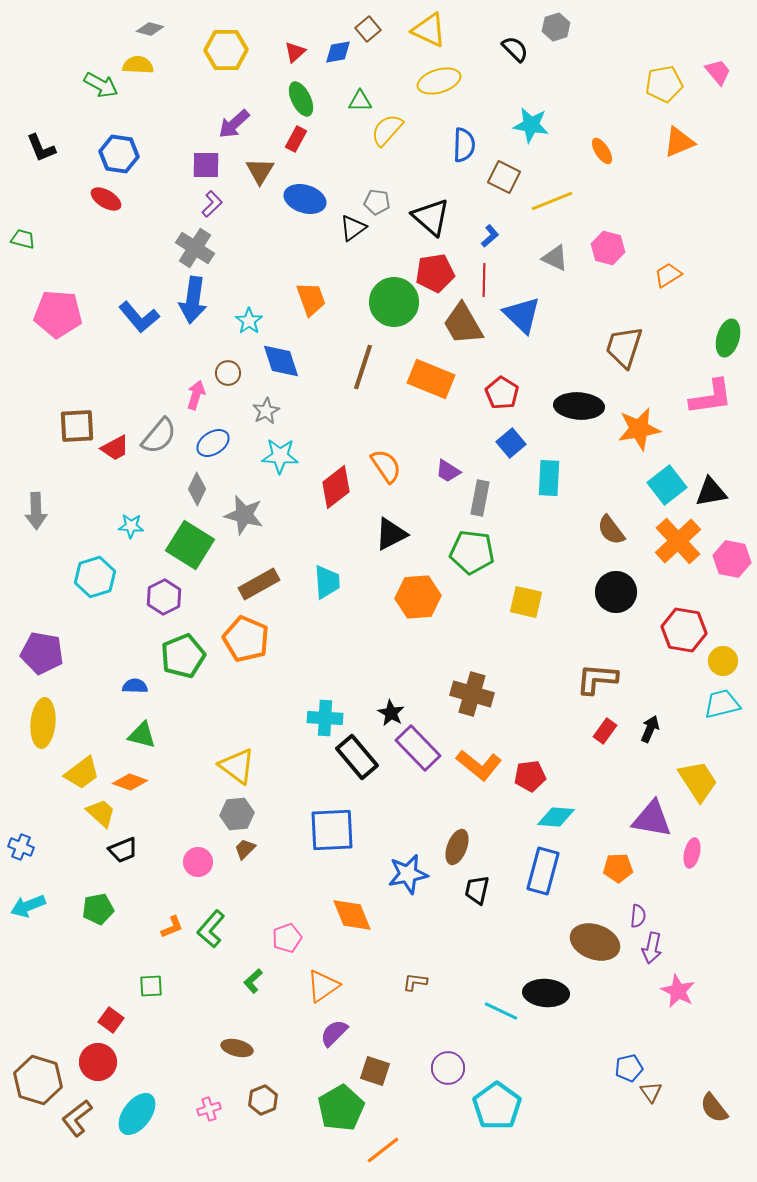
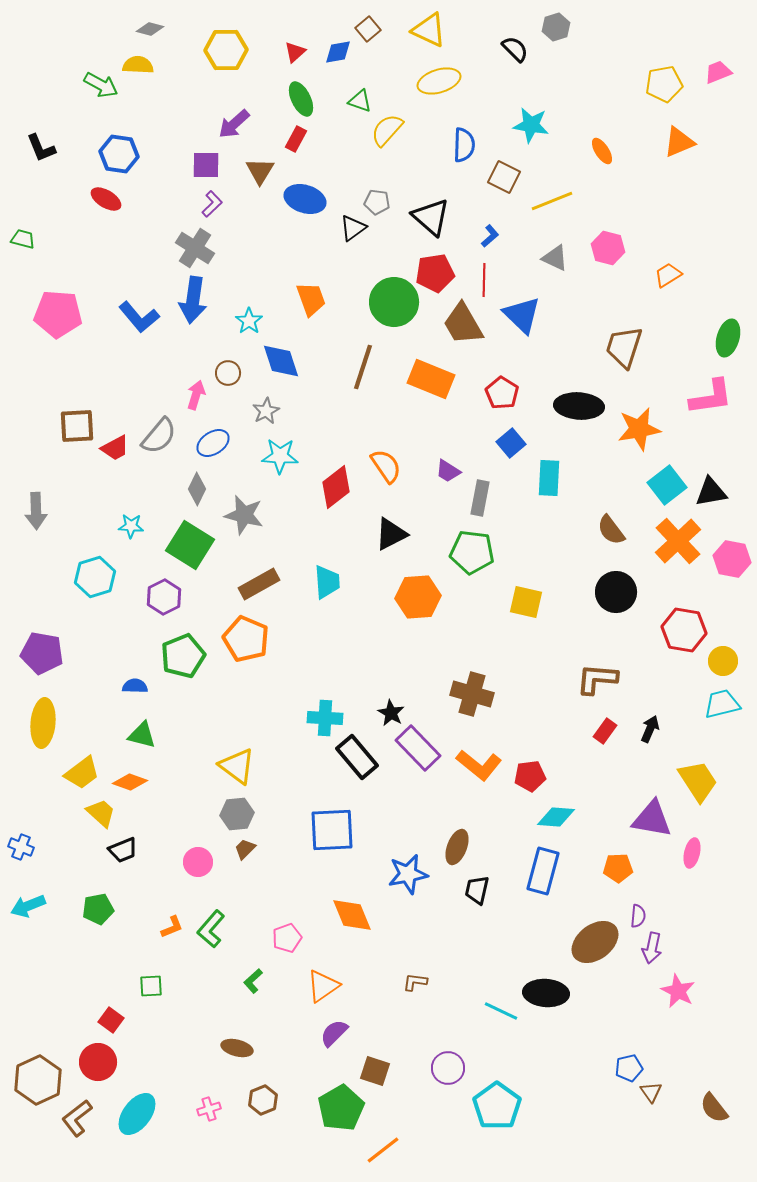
pink trapezoid at (718, 72): rotated 72 degrees counterclockwise
green triangle at (360, 101): rotated 20 degrees clockwise
brown ellipse at (595, 942): rotated 57 degrees counterclockwise
brown hexagon at (38, 1080): rotated 18 degrees clockwise
